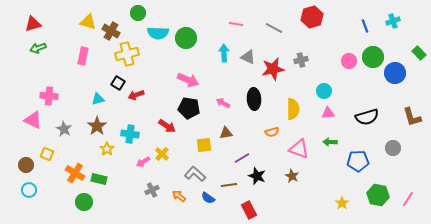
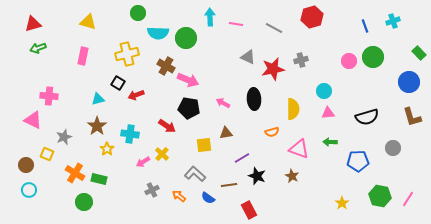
brown cross at (111, 31): moved 55 px right, 35 px down
cyan arrow at (224, 53): moved 14 px left, 36 px up
blue circle at (395, 73): moved 14 px right, 9 px down
gray star at (64, 129): moved 8 px down; rotated 21 degrees clockwise
green hexagon at (378, 195): moved 2 px right, 1 px down
